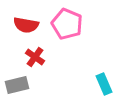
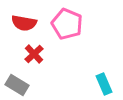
red semicircle: moved 2 px left, 2 px up
red cross: moved 1 px left, 3 px up; rotated 12 degrees clockwise
gray rectangle: rotated 45 degrees clockwise
